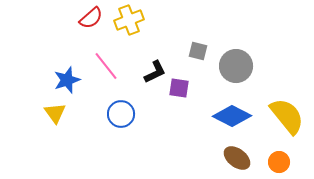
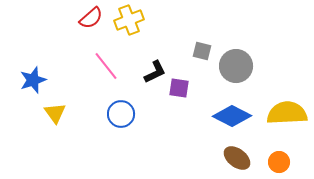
gray square: moved 4 px right
blue star: moved 34 px left
yellow semicircle: moved 3 px up; rotated 54 degrees counterclockwise
